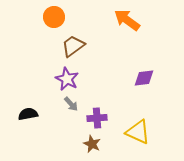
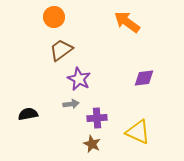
orange arrow: moved 2 px down
brown trapezoid: moved 12 px left, 4 px down
purple star: moved 12 px right
gray arrow: rotated 56 degrees counterclockwise
